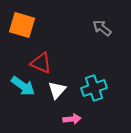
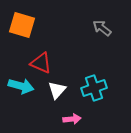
cyan arrow: moved 2 px left; rotated 20 degrees counterclockwise
